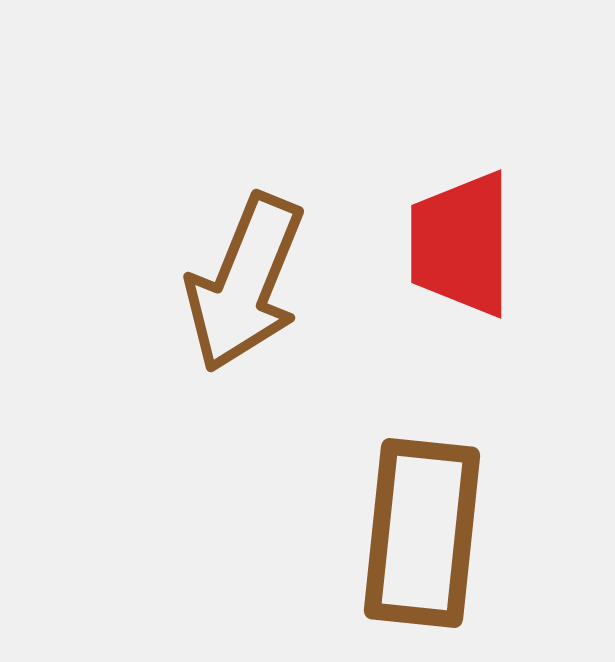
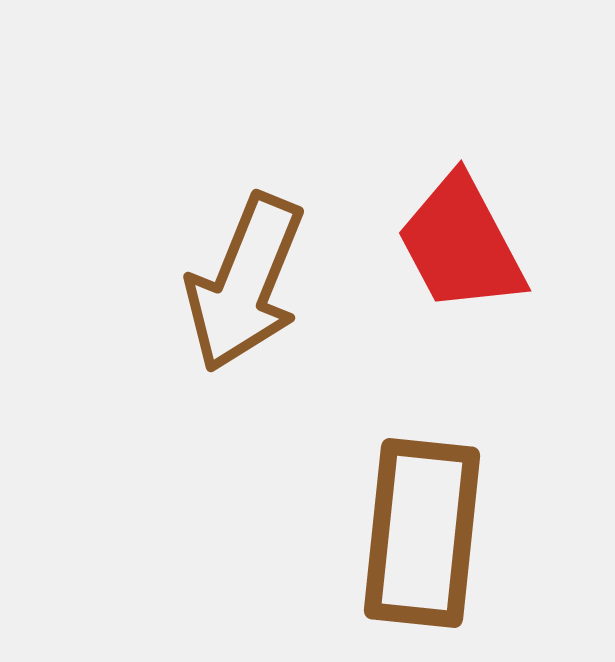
red trapezoid: rotated 28 degrees counterclockwise
